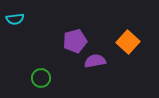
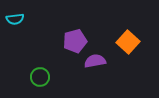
green circle: moved 1 px left, 1 px up
